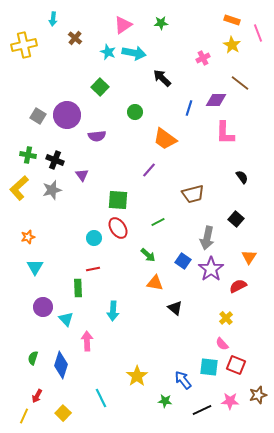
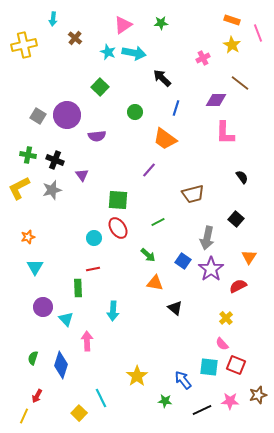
blue line at (189, 108): moved 13 px left
yellow L-shape at (19, 188): rotated 15 degrees clockwise
yellow square at (63, 413): moved 16 px right
